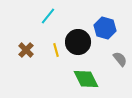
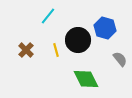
black circle: moved 2 px up
